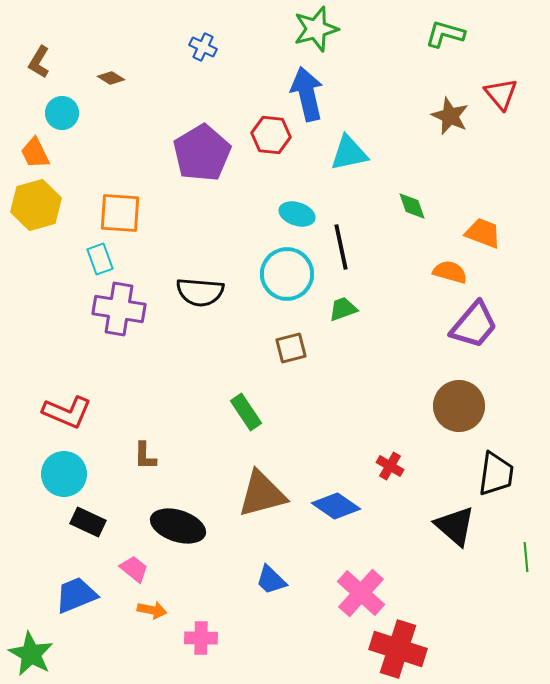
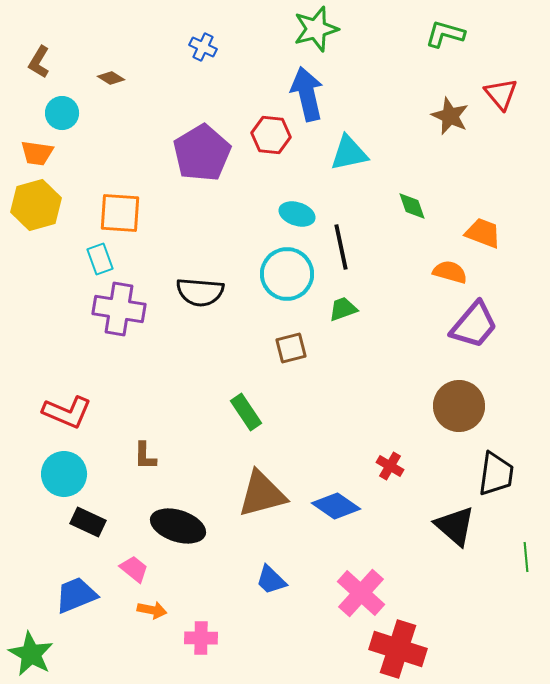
orange trapezoid at (35, 153): moved 2 px right; rotated 56 degrees counterclockwise
